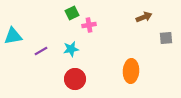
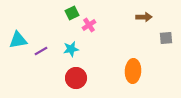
brown arrow: rotated 21 degrees clockwise
pink cross: rotated 24 degrees counterclockwise
cyan triangle: moved 5 px right, 4 px down
orange ellipse: moved 2 px right
red circle: moved 1 px right, 1 px up
